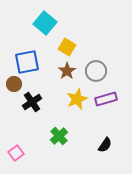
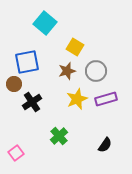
yellow square: moved 8 px right
brown star: rotated 18 degrees clockwise
